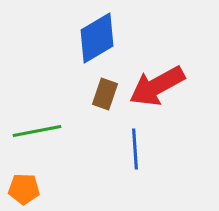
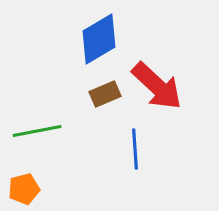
blue diamond: moved 2 px right, 1 px down
red arrow: rotated 108 degrees counterclockwise
brown rectangle: rotated 48 degrees clockwise
orange pentagon: rotated 16 degrees counterclockwise
